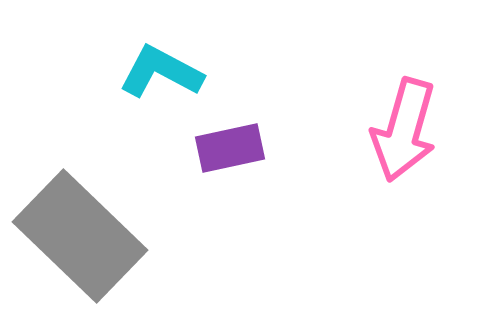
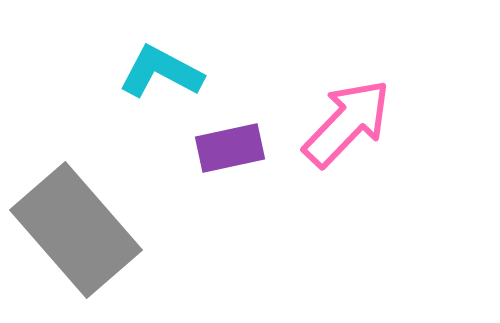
pink arrow: moved 57 px left, 7 px up; rotated 152 degrees counterclockwise
gray rectangle: moved 4 px left, 6 px up; rotated 5 degrees clockwise
